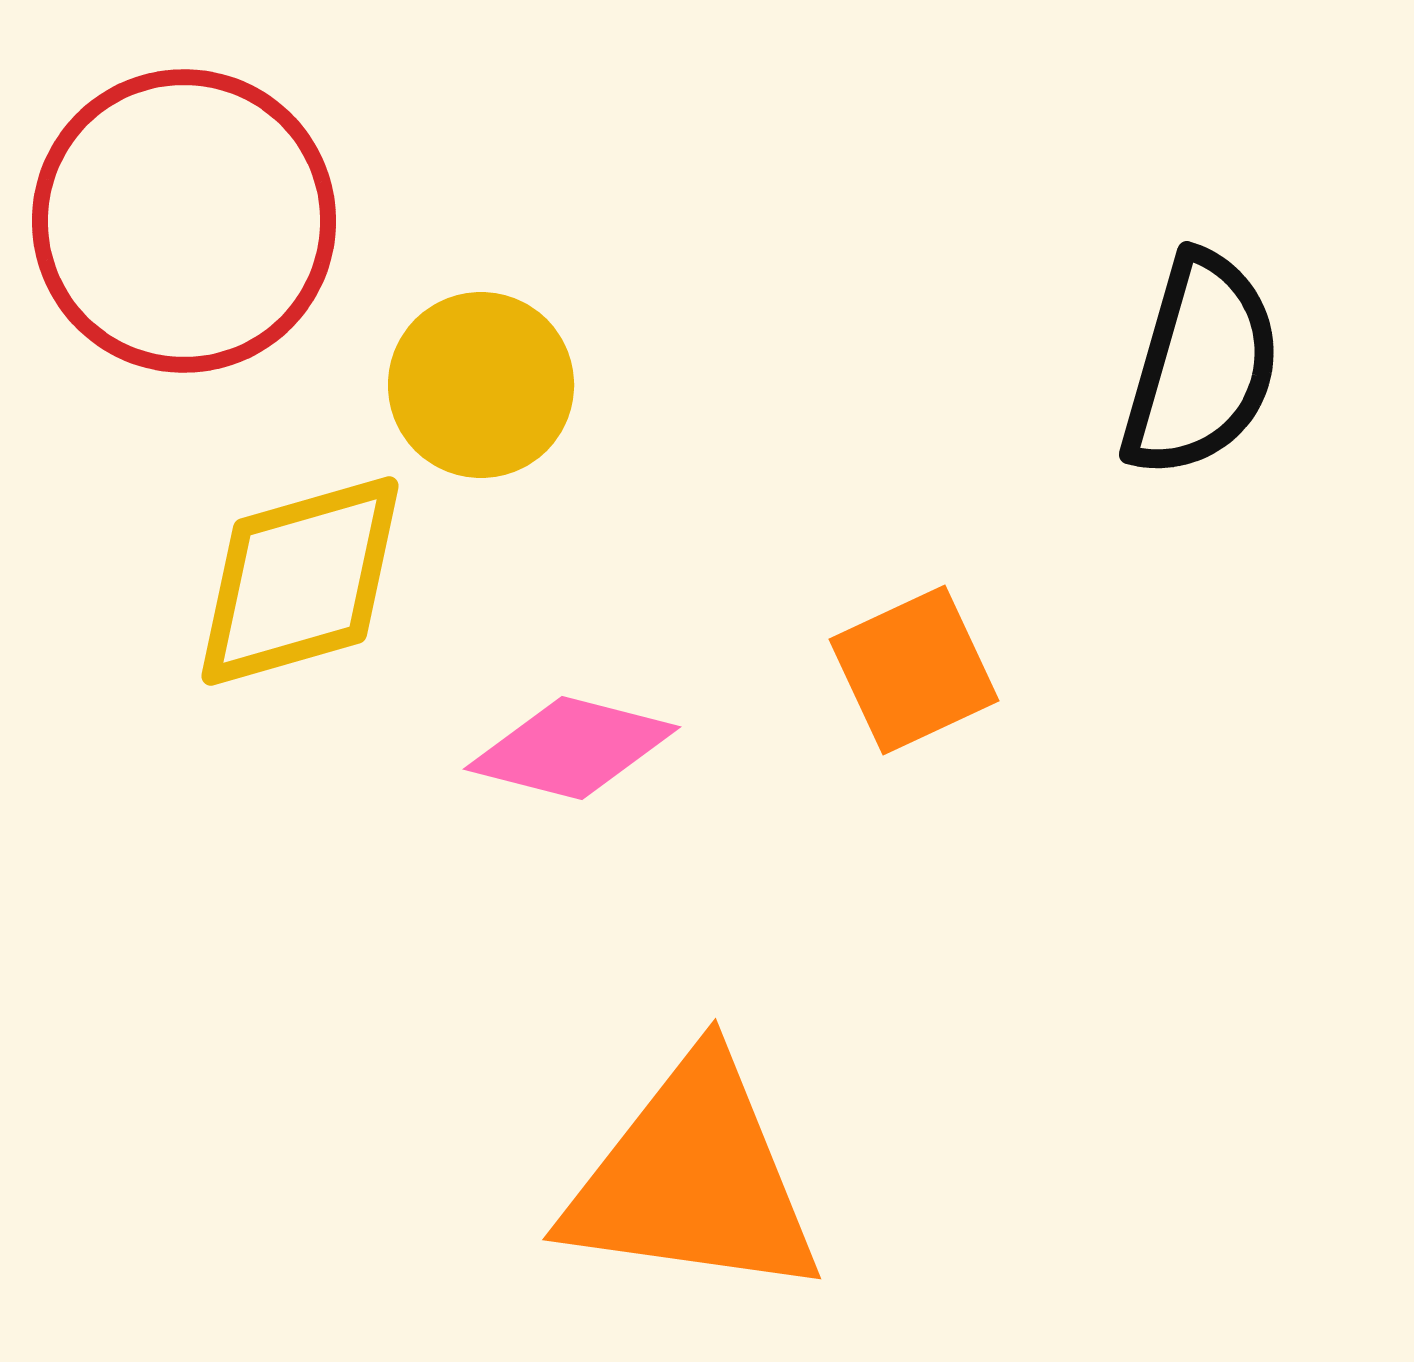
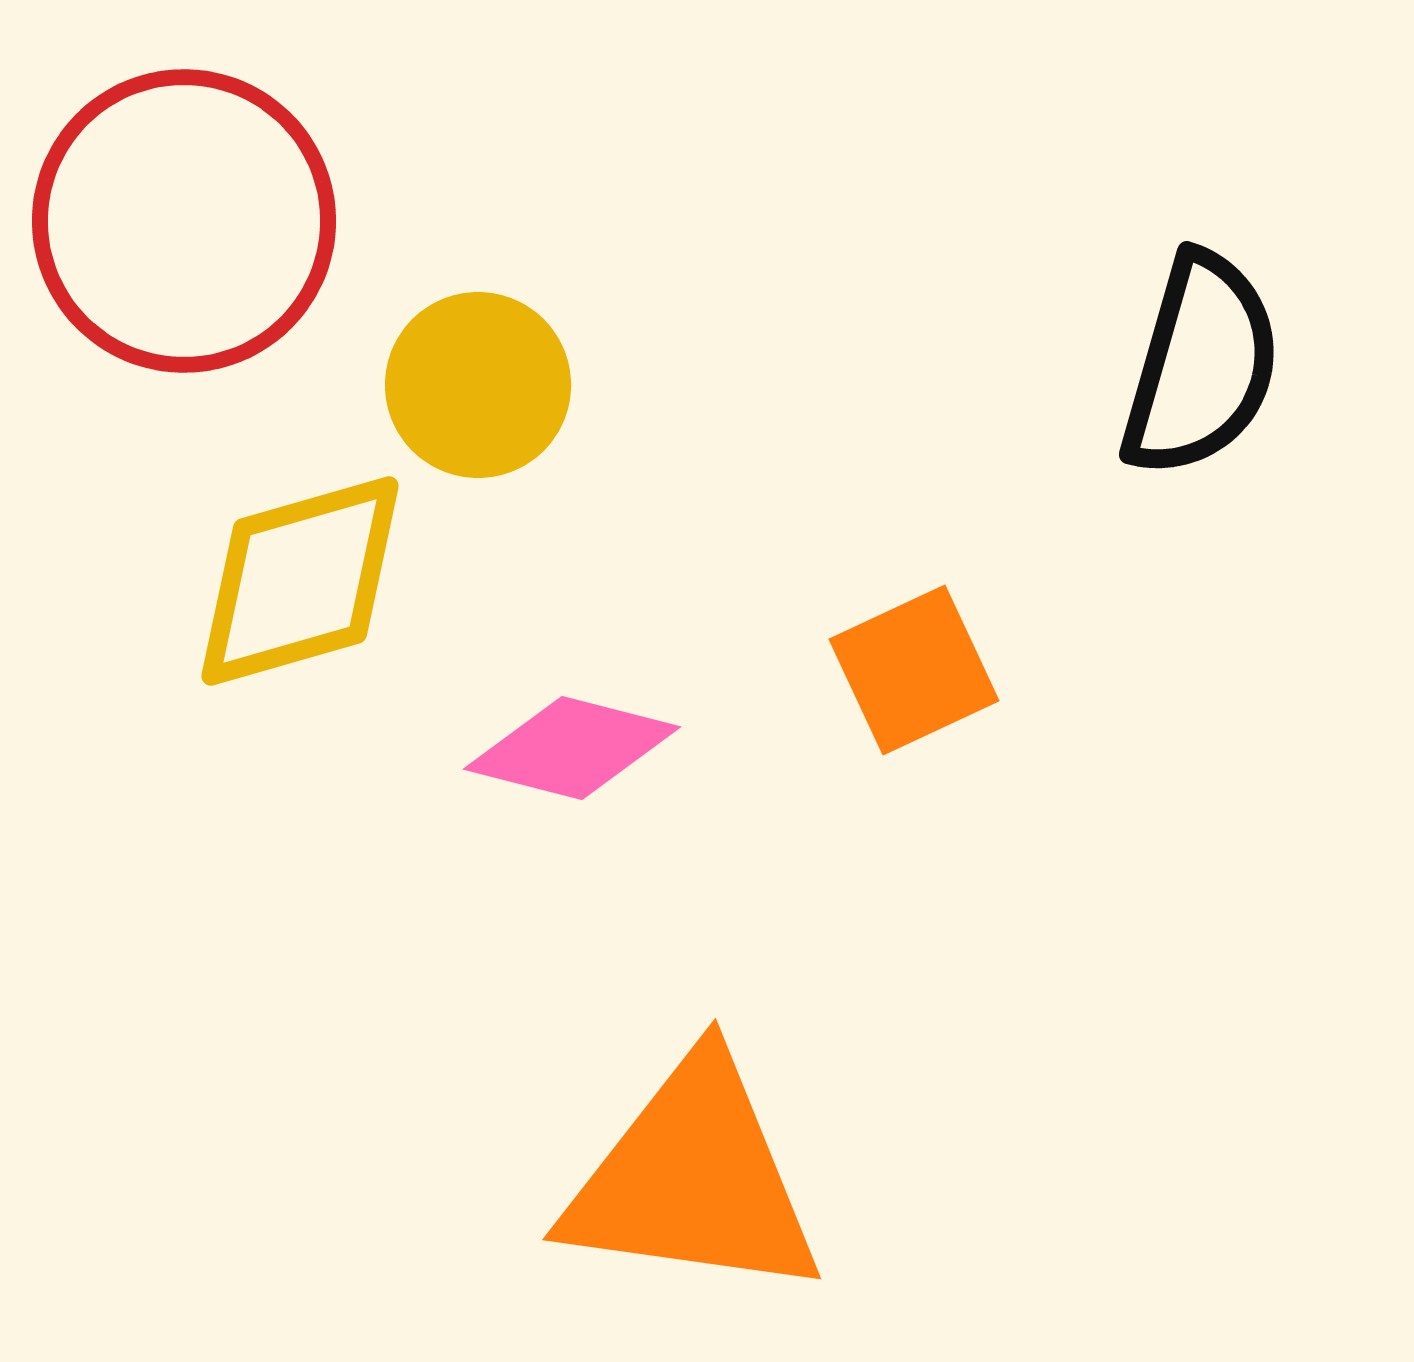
yellow circle: moved 3 px left
